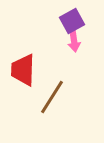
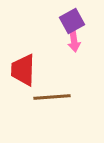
brown line: rotated 54 degrees clockwise
